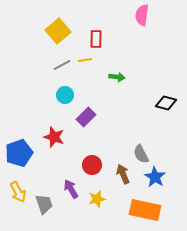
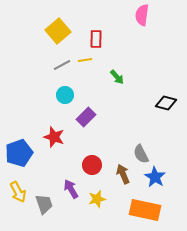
green arrow: rotated 42 degrees clockwise
